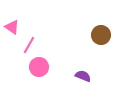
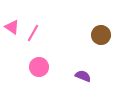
pink line: moved 4 px right, 12 px up
